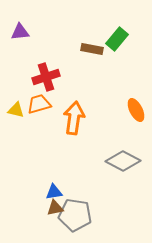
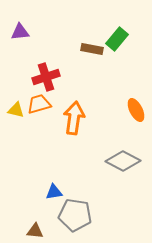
brown triangle: moved 20 px left, 23 px down; rotated 18 degrees clockwise
